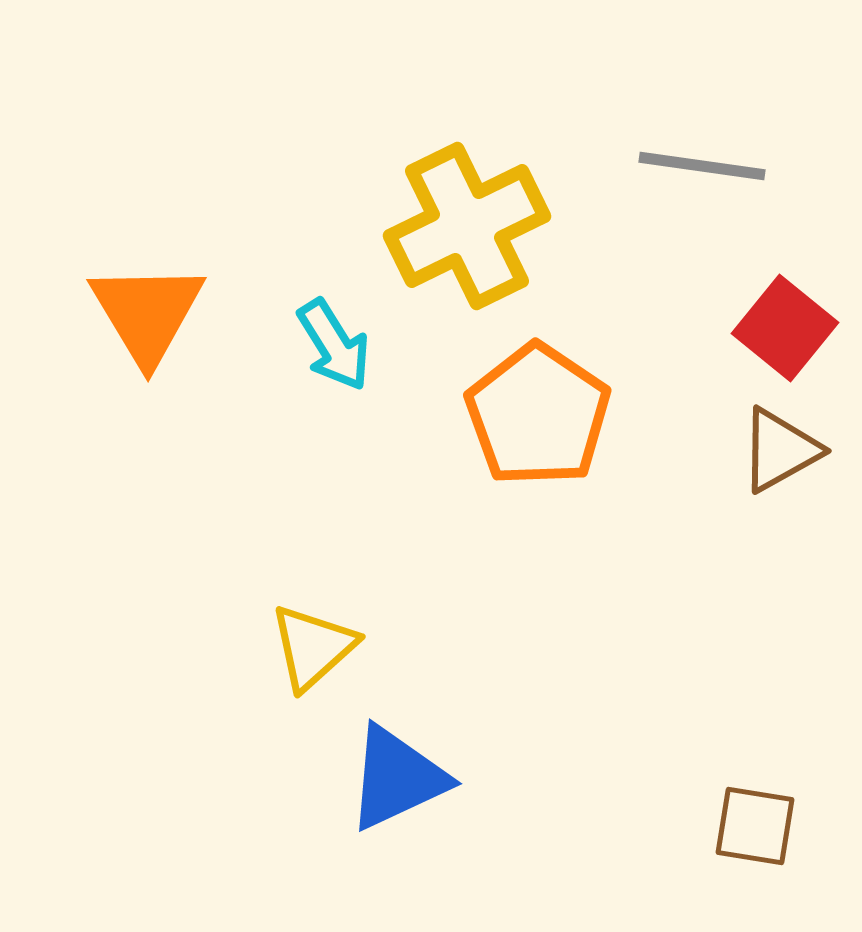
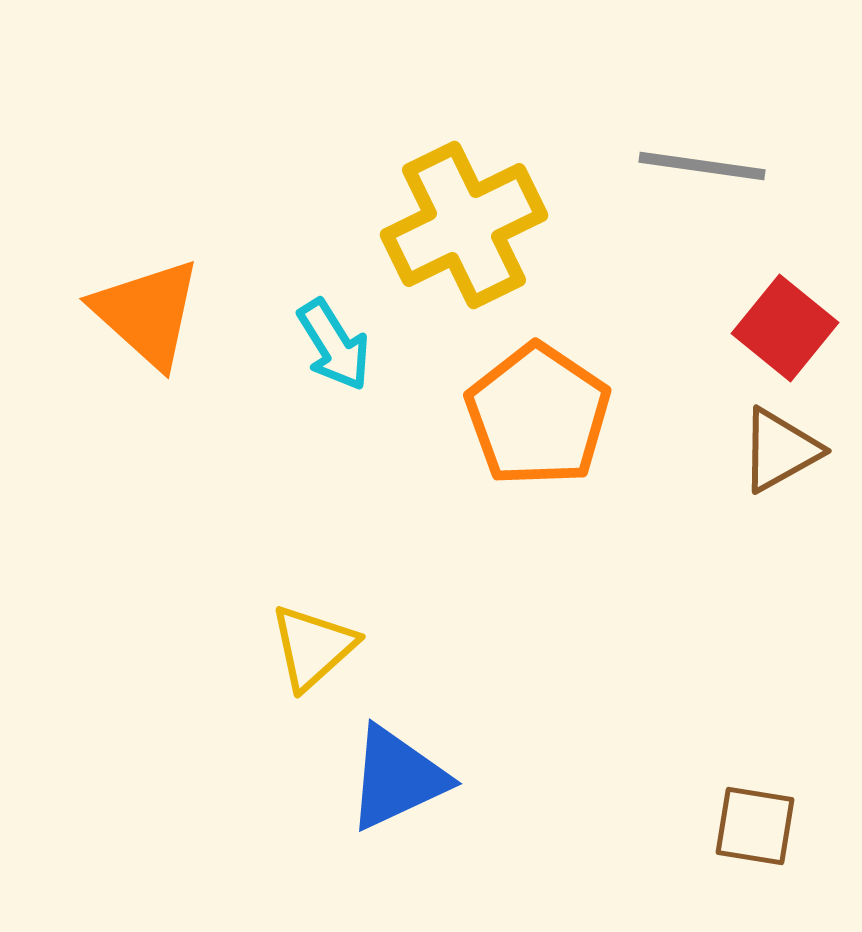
yellow cross: moved 3 px left, 1 px up
orange triangle: rotated 17 degrees counterclockwise
